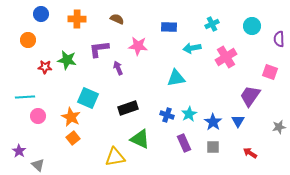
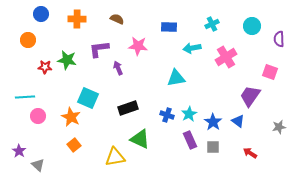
blue triangle: rotated 24 degrees counterclockwise
orange square: moved 1 px right, 7 px down
purple rectangle: moved 6 px right, 3 px up
